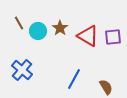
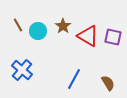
brown line: moved 1 px left, 2 px down
brown star: moved 3 px right, 2 px up
purple square: rotated 18 degrees clockwise
brown semicircle: moved 2 px right, 4 px up
